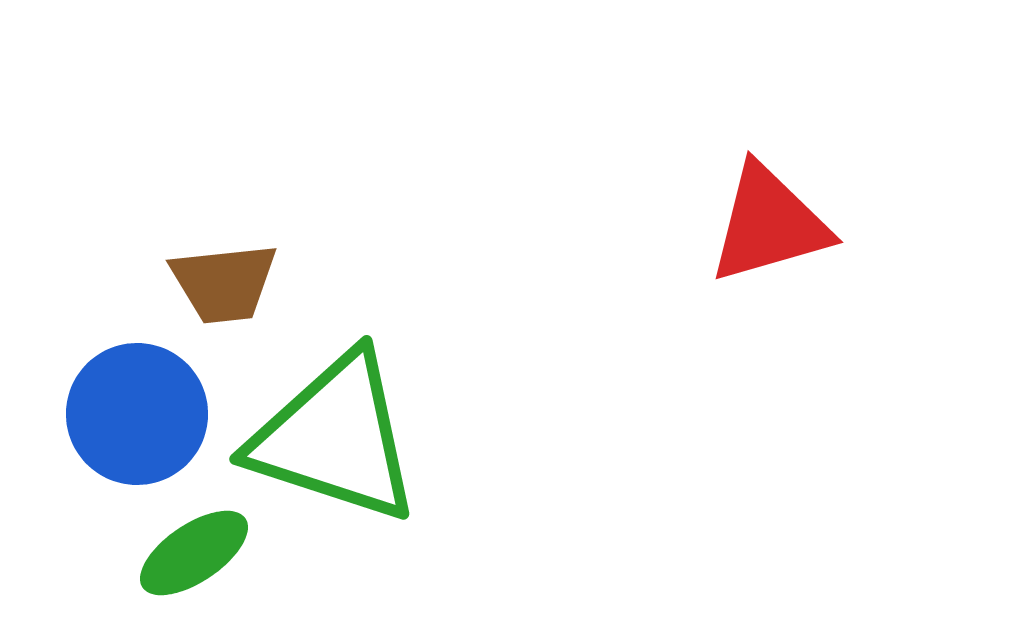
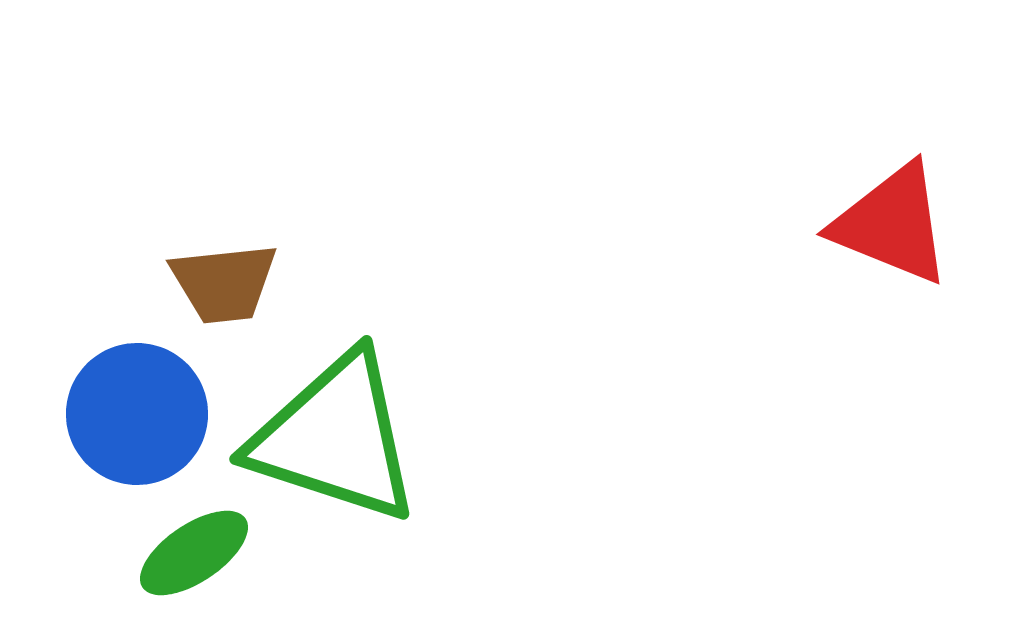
red triangle: moved 123 px right; rotated 38 degrees clockwise
